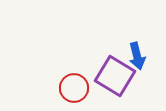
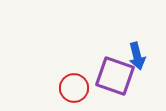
purple square: rotated 12 degrees counterclockwise
